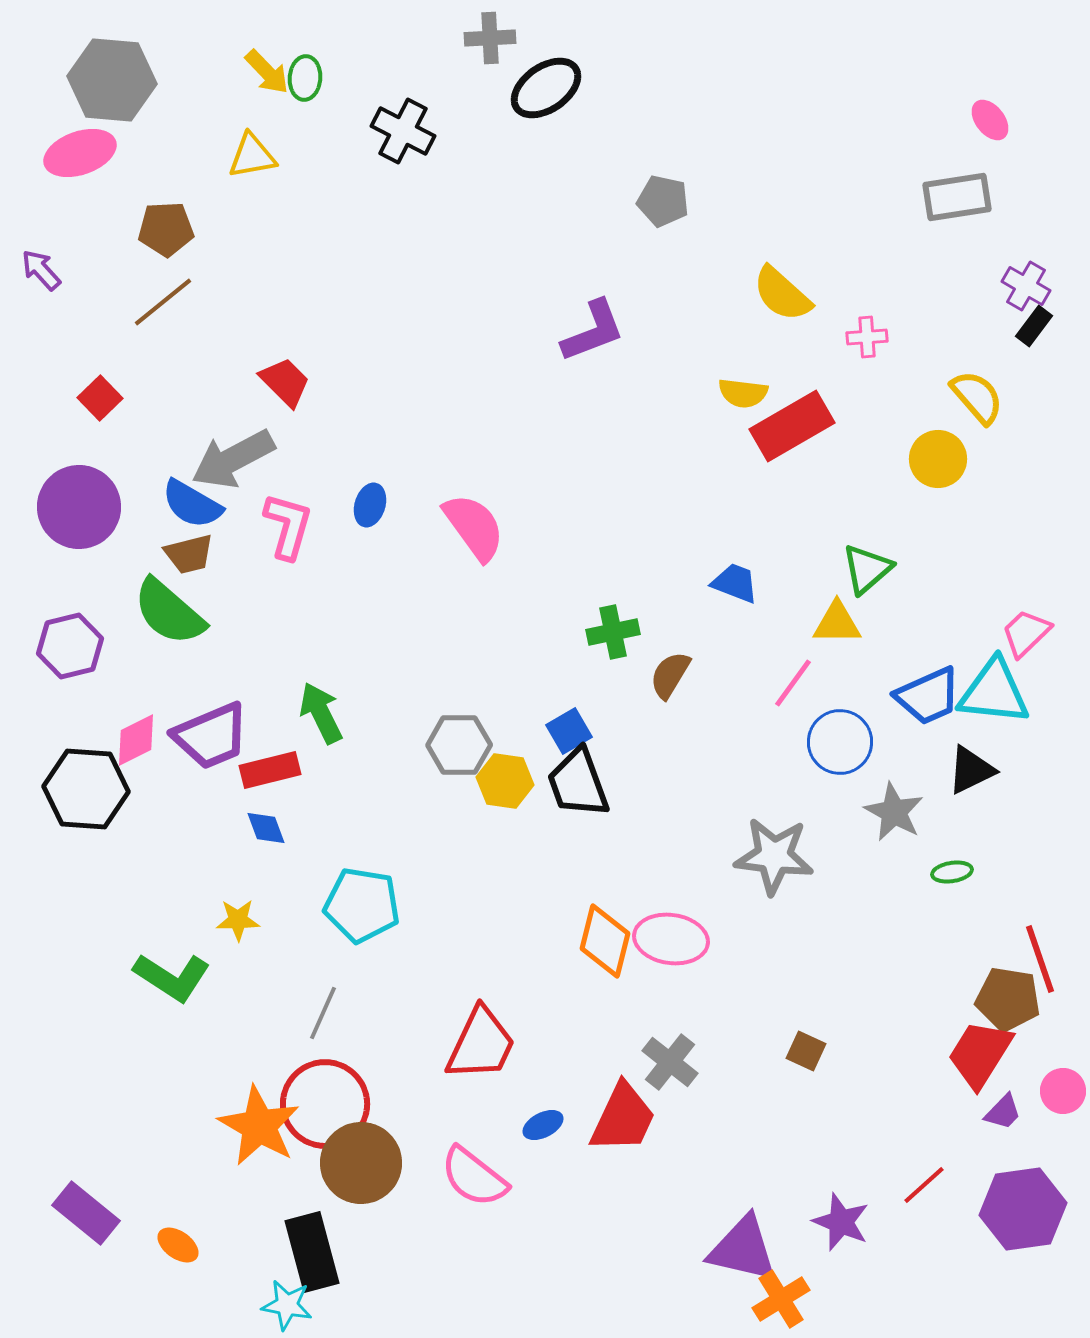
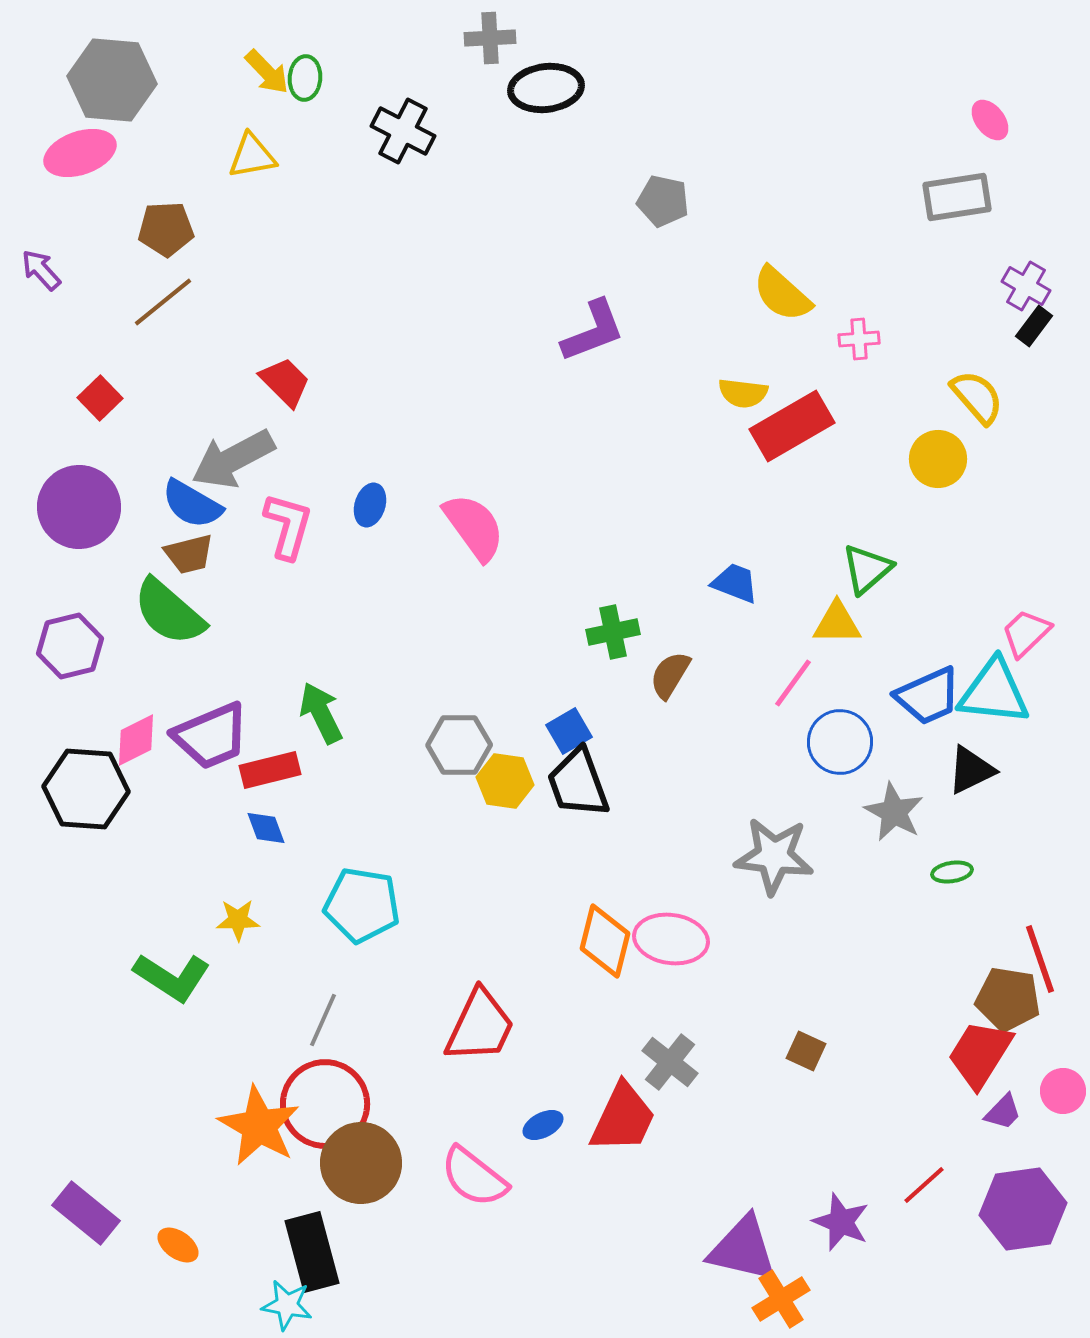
black ellipse at (546, 88): rotated 28 degrees clockwise
pink cross at (867, 337): moved 8 px left, 2 px down
gray line at (323, 1013): moved 7 px down
red trapezoid at (481, 1044): moved 1 px left, 18 px up
